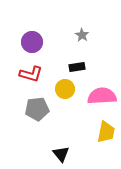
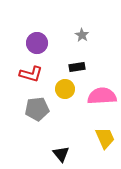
purple circle: moved 5 px right, 1 px down
yellow trapezoid: moved 1 px left, 6 px down; rotated 35 degrees counterclockwise
